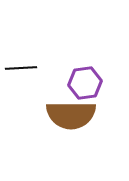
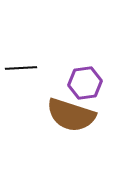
brown semicircle: rotated 18 degrees clockwise
